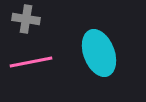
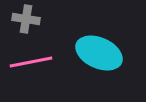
cyan ellipse: rotated 45 degrees counterclockwise
